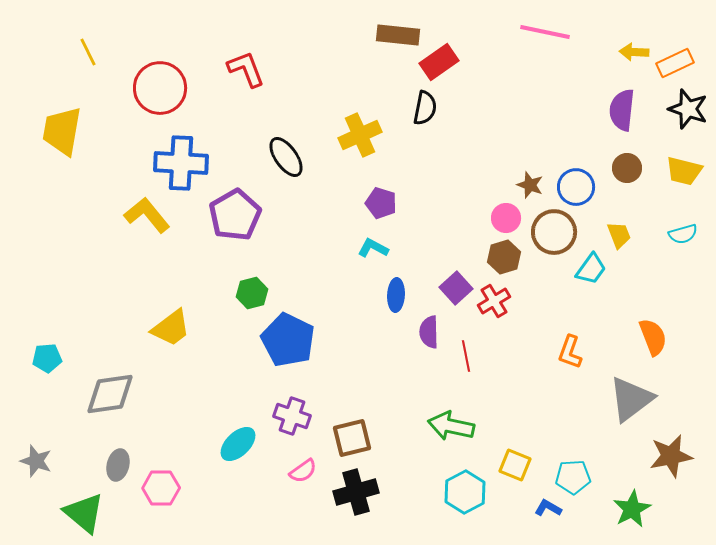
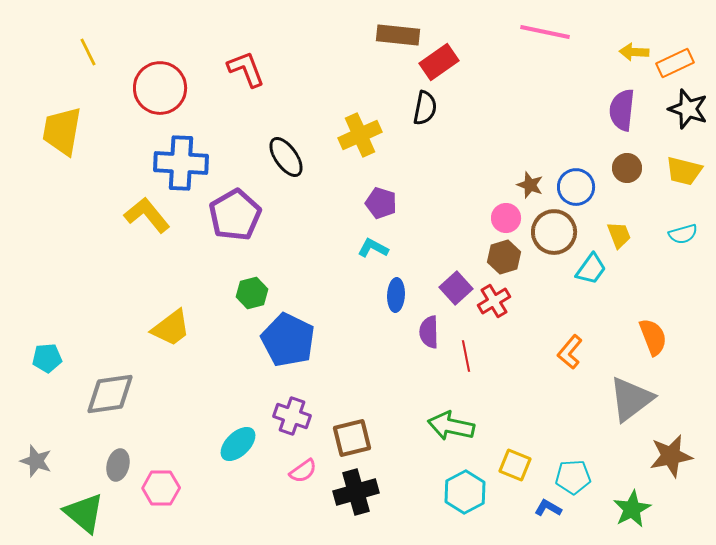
orange L-shape at (570, 352): rotated 20 degrees clockwise
